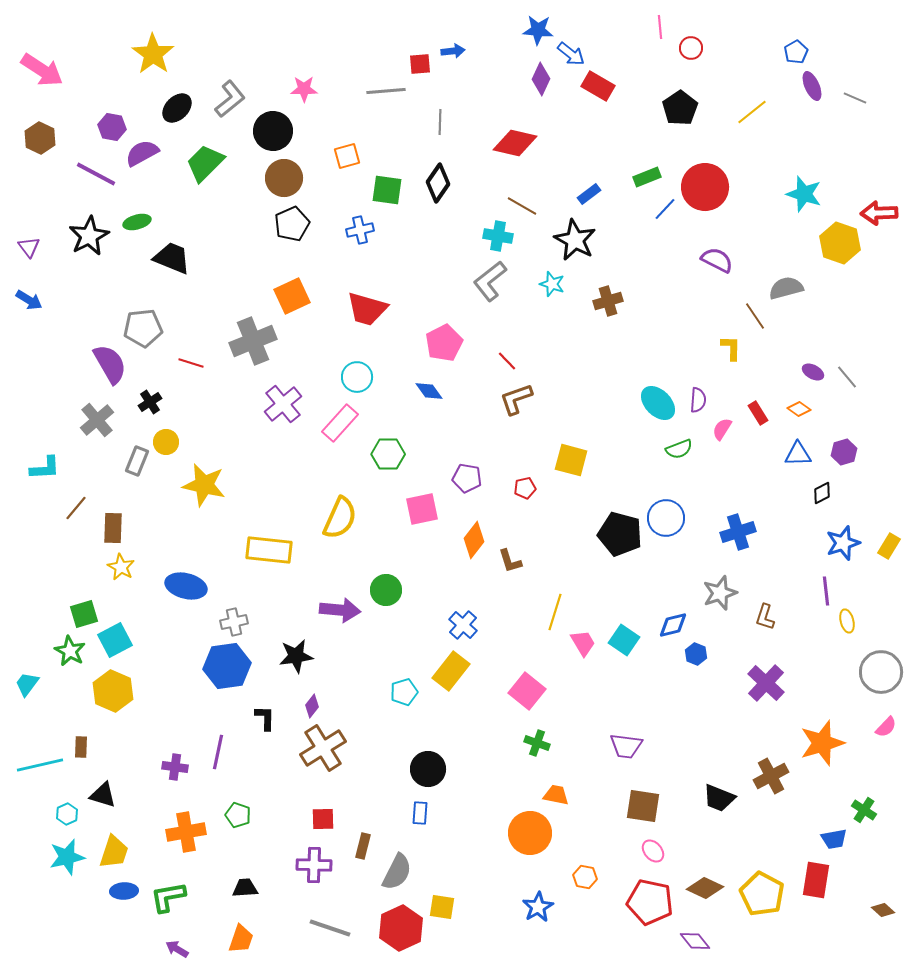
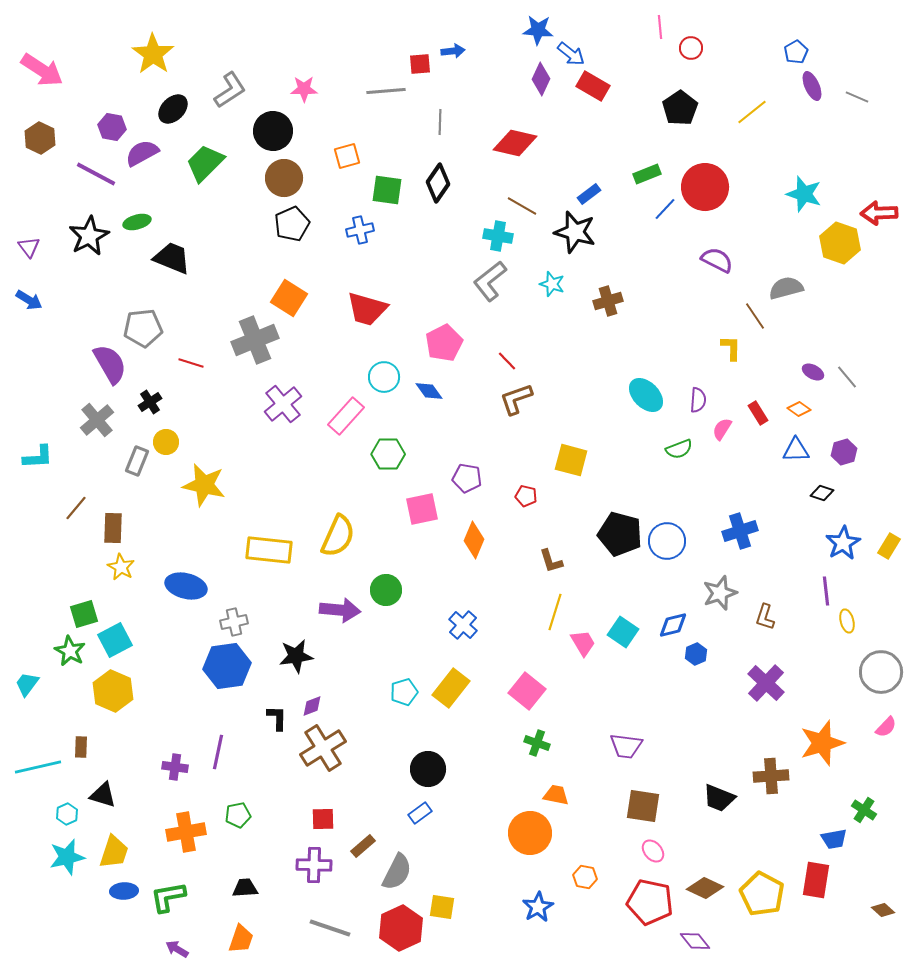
red rectangle at (598, 86): moved 5 px left
gray line at (855, 98): moved 2 px right, 1 px up
gray L-shape at (230, 99): moved 9 px up; rotated 6 degrees clockwise
black ellipse at (177, 108): moved 4 px left, 1 px down
green rectangle at (647, 177): moved 3 px up
black star at (575, 240): moved 8 px up; rotated 12 degrees counterclockwise
orange square at (292, 296): moved 3 px left, 2 px down; rotated 33 degrees counterclockwise
gray cross at (253, 341): moved 2 px right, 1 px up
cyan circle at (357, 377): moved 27 px right
cyan ellipse at (658, 403): moved 12 px left, 8 px up
pink rectangle at (340, 423): moved 6 px right, 7 px up
blue triangle at (798, 454): moved 2 px left, 4 px up
cyan L-shape at (45, 468): moved 7 px left, 11 px up
red pentagon at (525, 488): moved 1 px right, 8 px down; rotated 25 degrees clockwise
black diamond at (822, 493): rotated 45 degrees clockwise
yellow semicircle at (340, 518): moved 2 px left, 18 px down
blue circle at (666, 518): moved 1 px right, 23 px down
blue cross at (738, 532): moved 2 px right, 1 px up
orange diamond at (474, 540): rotated 15 degrees counterclockwise
blue star at (843, 543): rotated 12 degrees counterclockwise
brown L-shape at (510, 561): moved 41 px right
cyan square at (624, 640): moved 1 px left, 8 px up
blue hexagon at (696, 654): rotated 15 degrees clockwise
yellow rectangle at (451, 671): moved 17 px down
purple diamond at (312, 706): rotated 30 degrees clockwise
black L-shape at (265, 718): moved 12 px right
cyan line at (40, 765): moved 2 px left, 2 px down
brown cross at (771, 776): rotated 24 degrees clockwise
blue rectangle at (420, 813): rotated 50 degrees clockwise
green pentagon at (238, 815): rotated 30 degrees counterclockwise
brown rectangle at (363, 846): rotated 35 degrees clockwise
